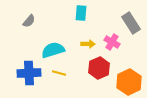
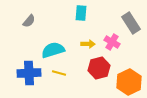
red hexagon: rotated 10 degrees clockwise
